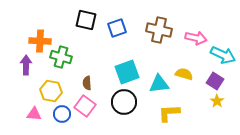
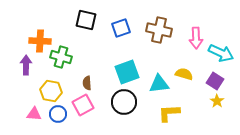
blue square: moved 4 px right
pink arrow: rotated 75 degrees clockwise
cyan arrow: moved 2 px left, 2 px up
pink square: moved 2 px left, 1 px up; rotated 25 degrees clockwise
blue circle: moved 4 px left
